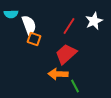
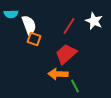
white star: rotated 24 degrees counterclockwise
